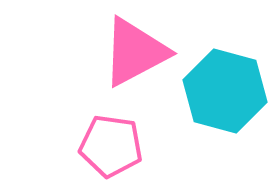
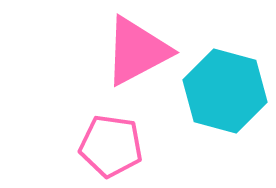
pink triangle: moved 2 px right, 1 px up
